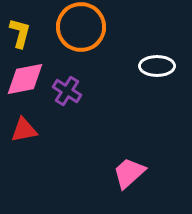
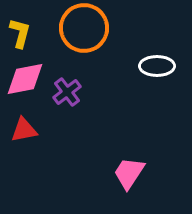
orange circle: moved 3 px right, 1 px down
purple cross: moved 1 px down; rotated 20 degrees clockwise
pink trapezoid: rotated 15 degrees counterclockwise
